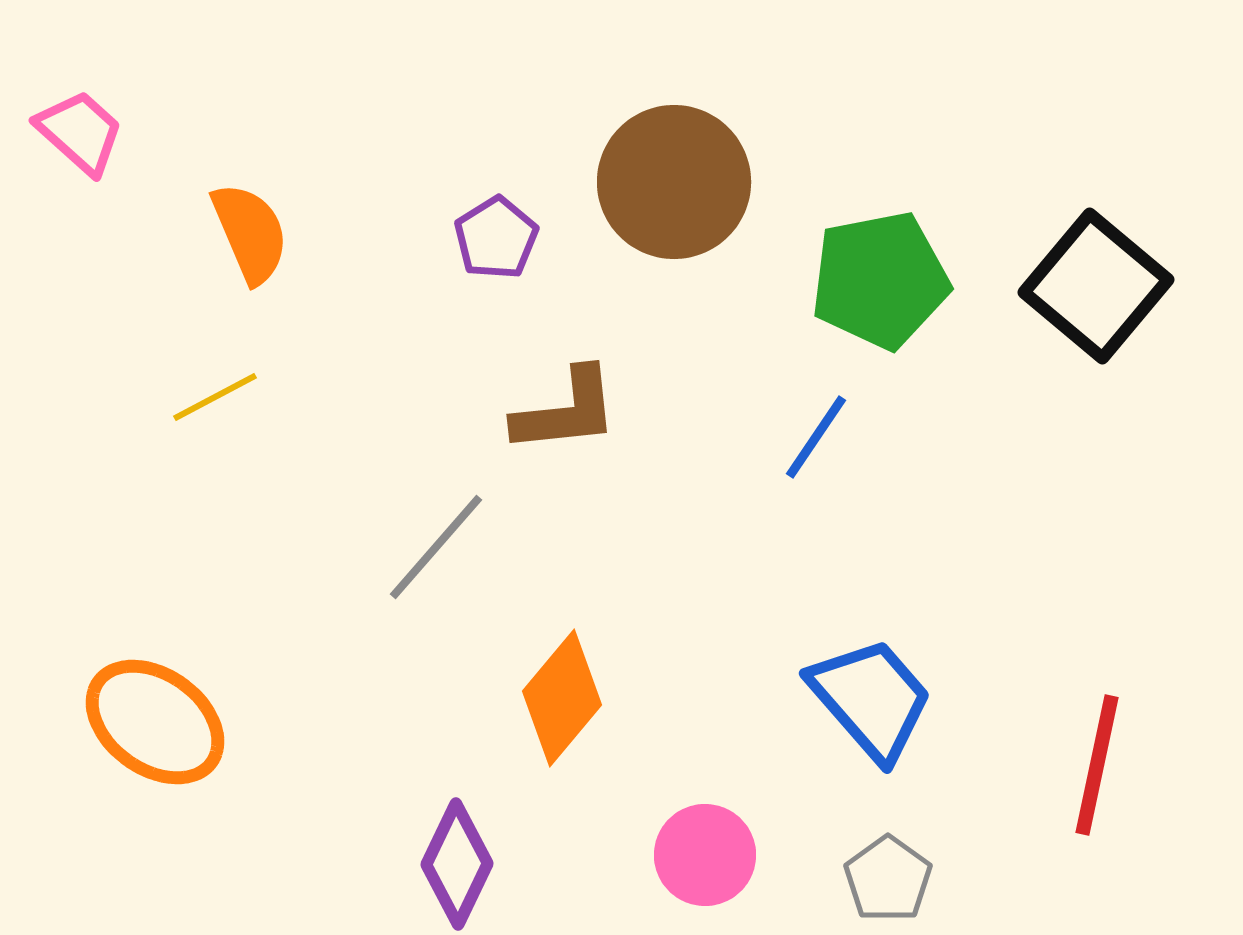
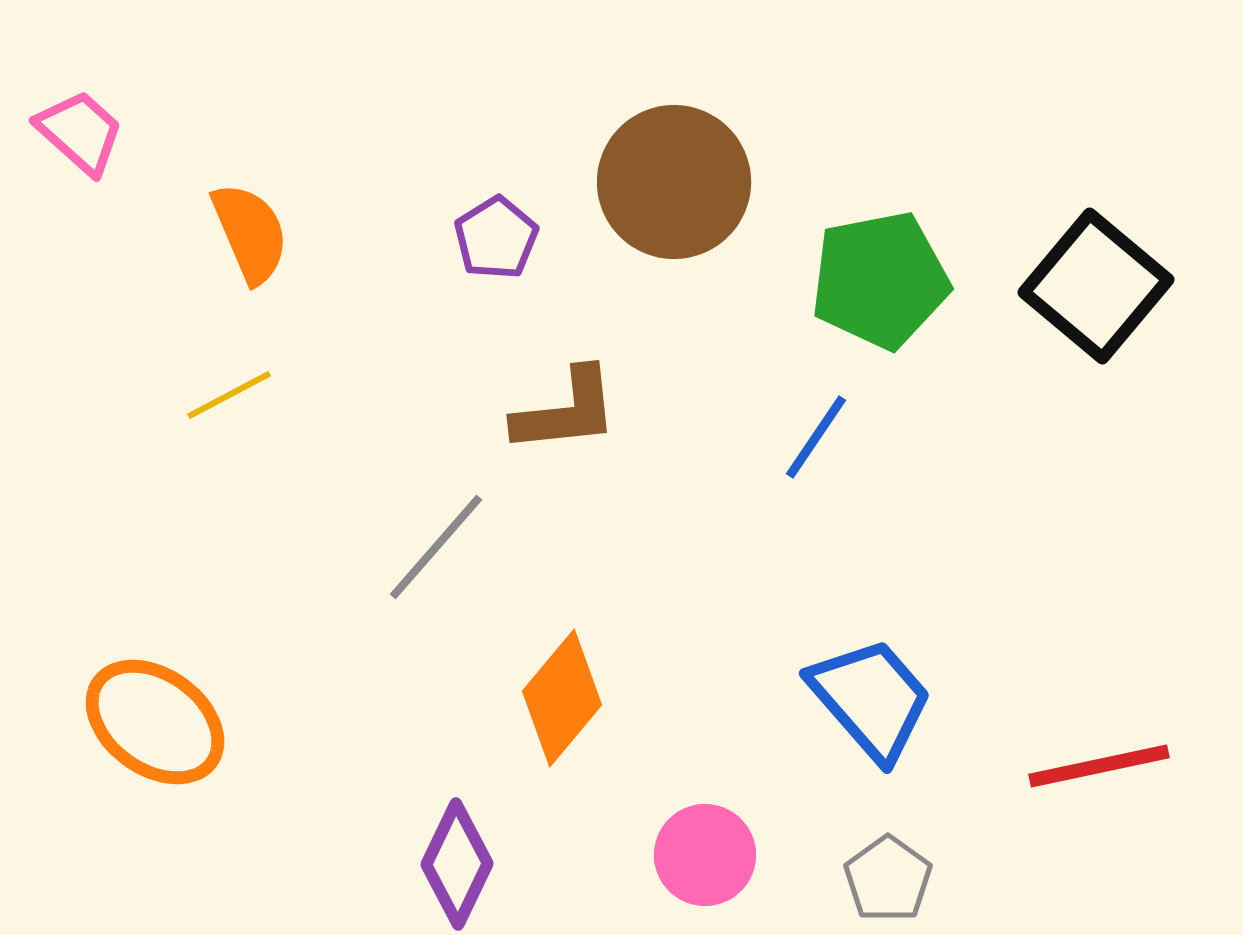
yellow line: moved 14 px right, 2 px up
red line: moved 2 px right, 1 px down; rotated 66 degrees clockwise
